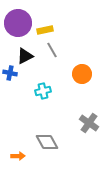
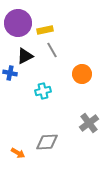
gray cross: rotated 18 degrees clockwise
gray diamond: rotated 65 degrees counterclockwise
orange arrow: moved 3 px up; rotated 32 degrees clockwise
